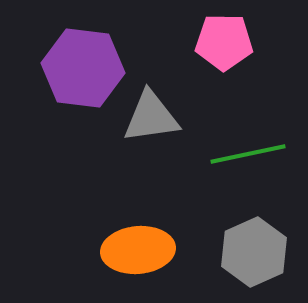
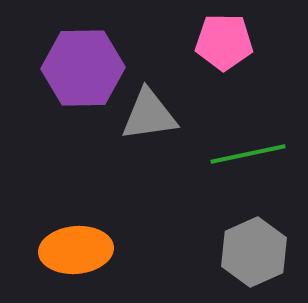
purple hexagon: rotated 8 degrees counterclockwise
gray triangle: moved 2 px left, 2 px up
orange ellipse: moved 62 px left
